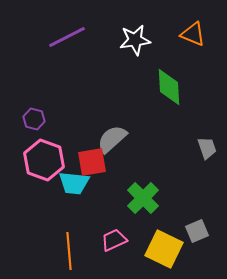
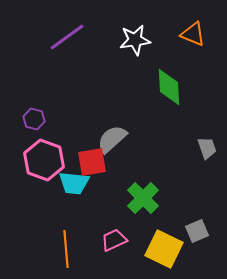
purple line: rotated 9 degrees counterclockwise
orange line: moved 3 px left, 2 px up
